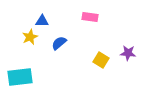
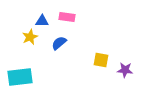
pink rectangle: moved 23 px left
purple star: moved 3 px left, 17 px down
yellow square: rotated 21 degrees counterclockwise
